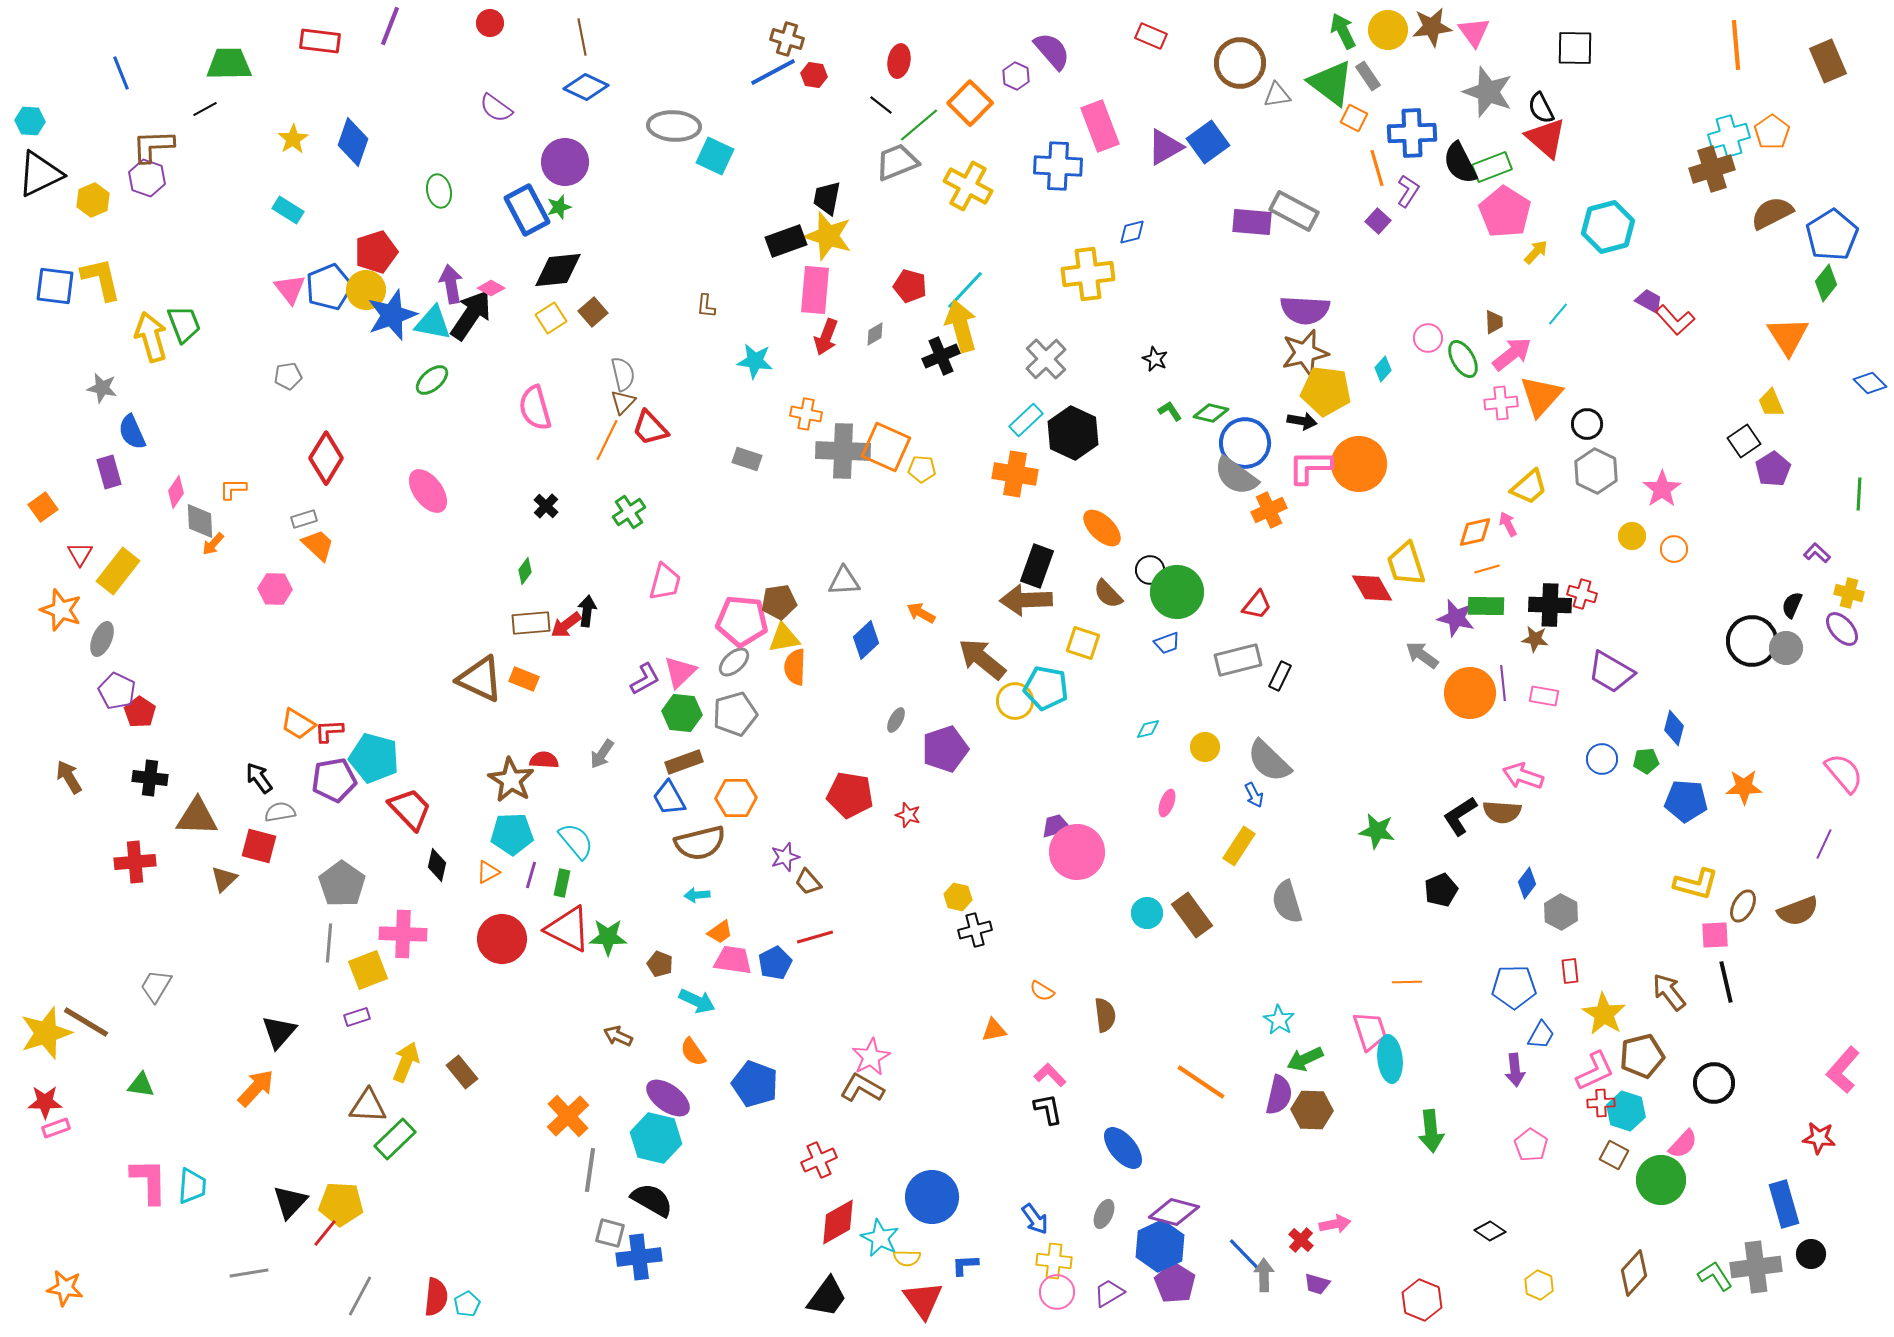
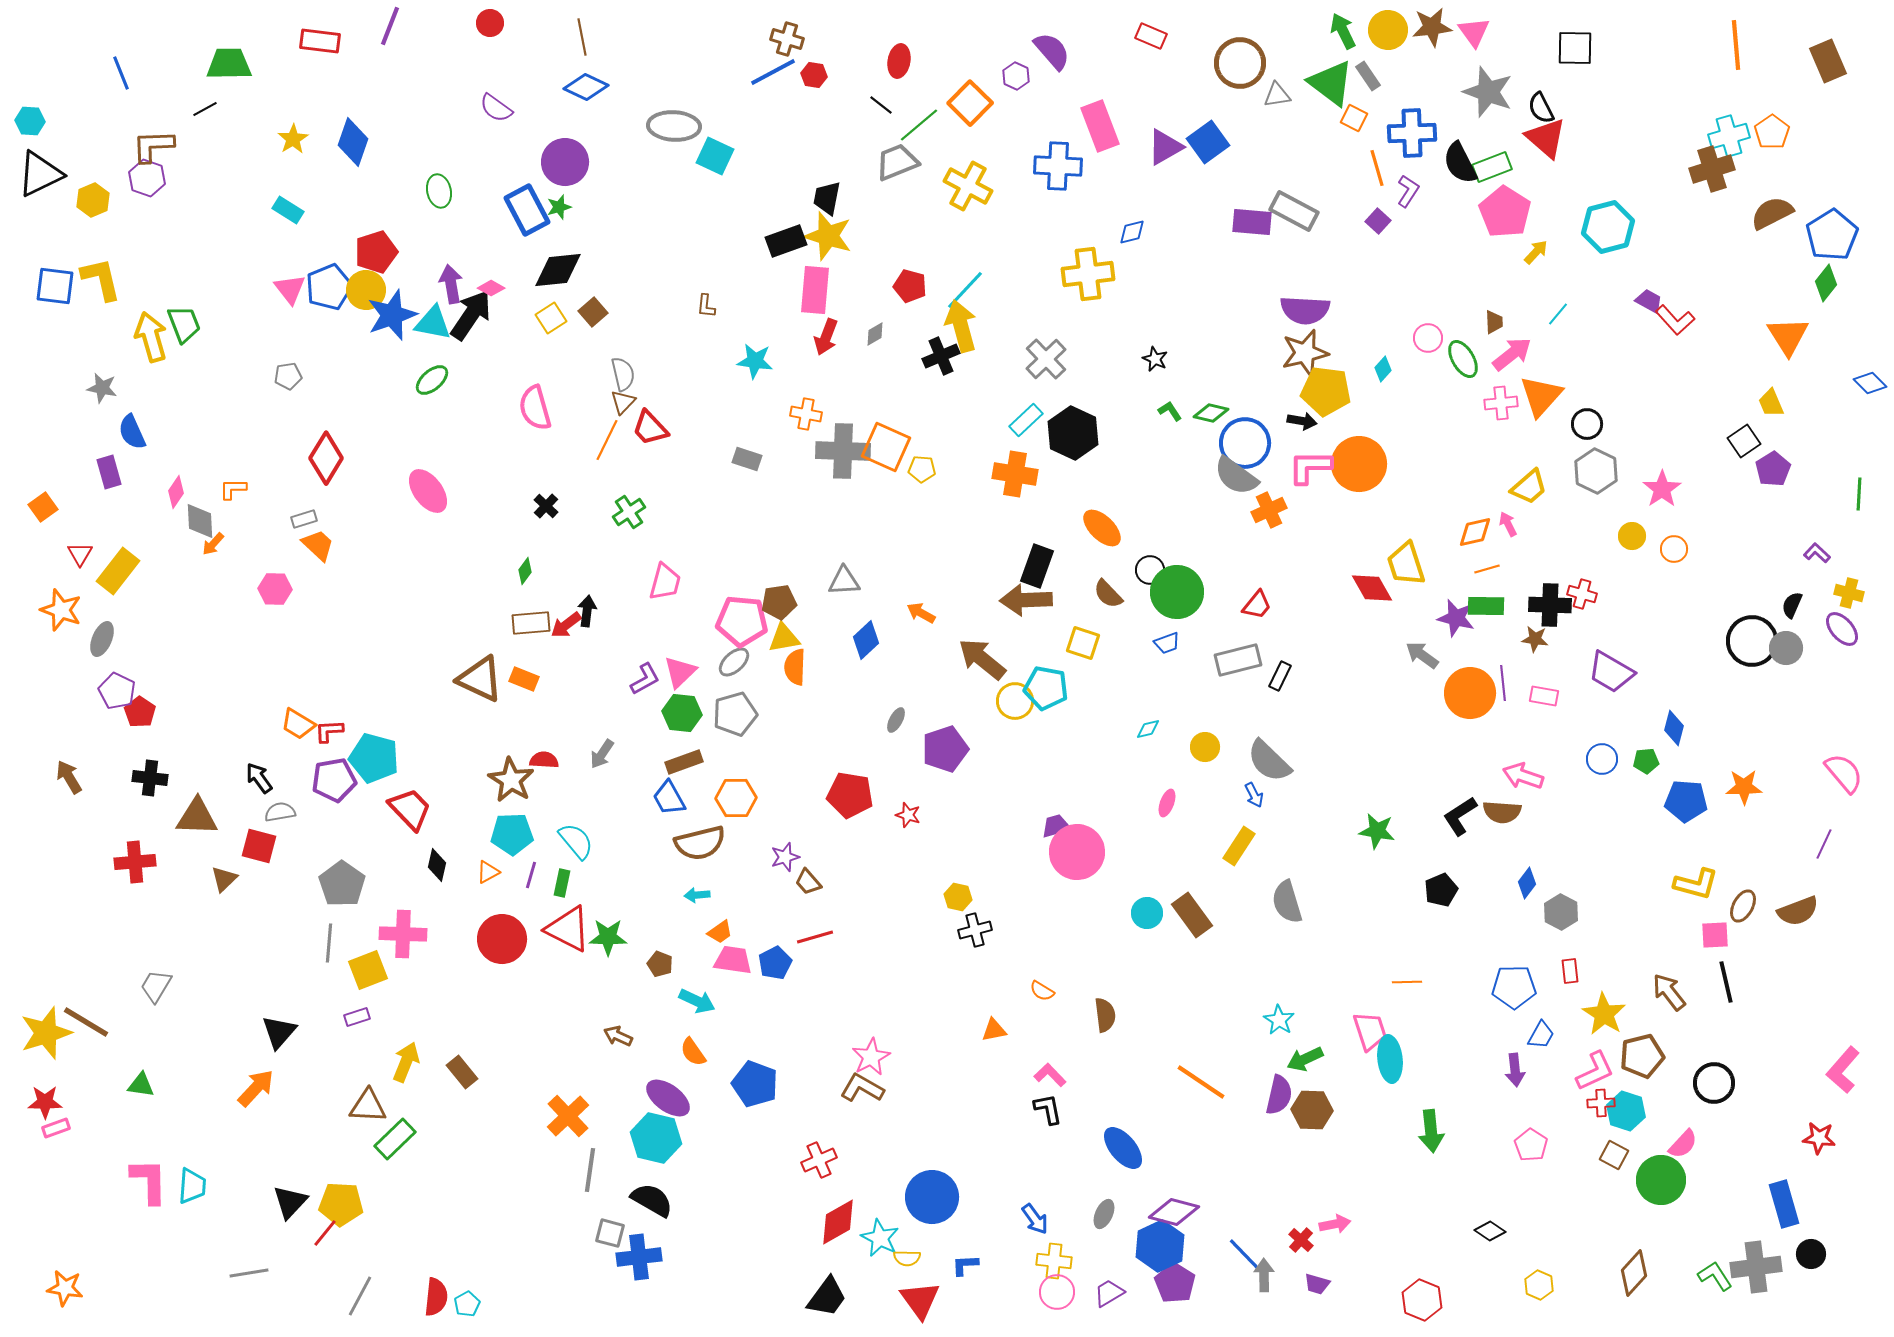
red triangle at (923, 1300): moved 3 px left
